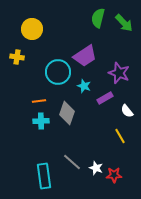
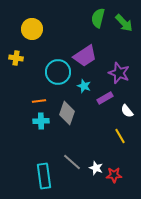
yellow cross: moved 1 px left, 1 px down
